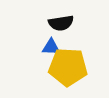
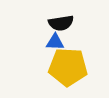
blue triangle: moved 4 px right, 5 px up
